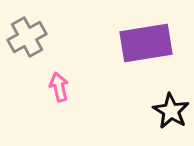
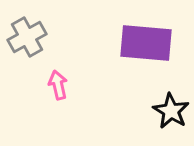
purple rectangle: rotated 14 degrees clockwise
pink arrow: moved 1 px left, 2 px up
